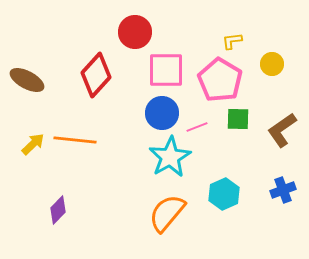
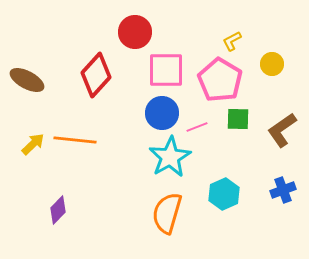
yellow L-shape: rotated 20 degrees counterclockwise
orange semicircle: rotated 24 degrees counterclockwise
